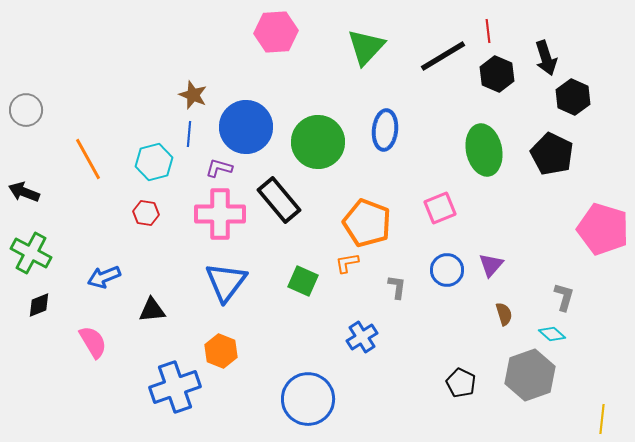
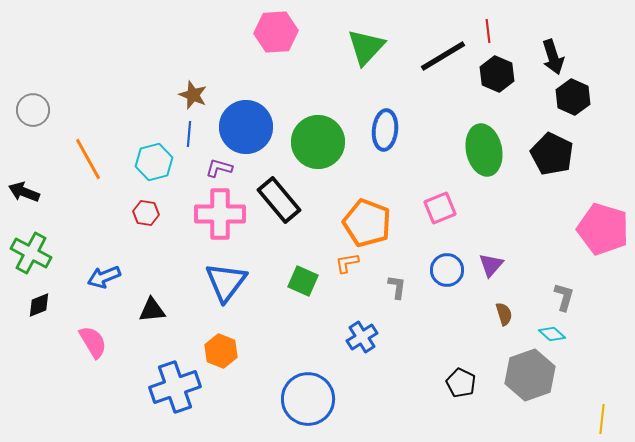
black arrow at (546, 58): moved 7 px right, 1 px up
gray circle at (26, 110): moved 7 px right
